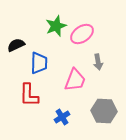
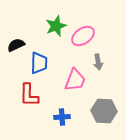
pink ellipse: moved 1 px right, 2 px down
blue cross: rotated 28 degrees clockwise
